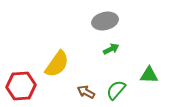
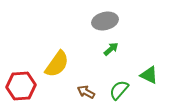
green arrow: rotated 14 degrees counterclockwise
green triangle: rotated 24 degrees clockwise
green semicircle: moved 3 px right
